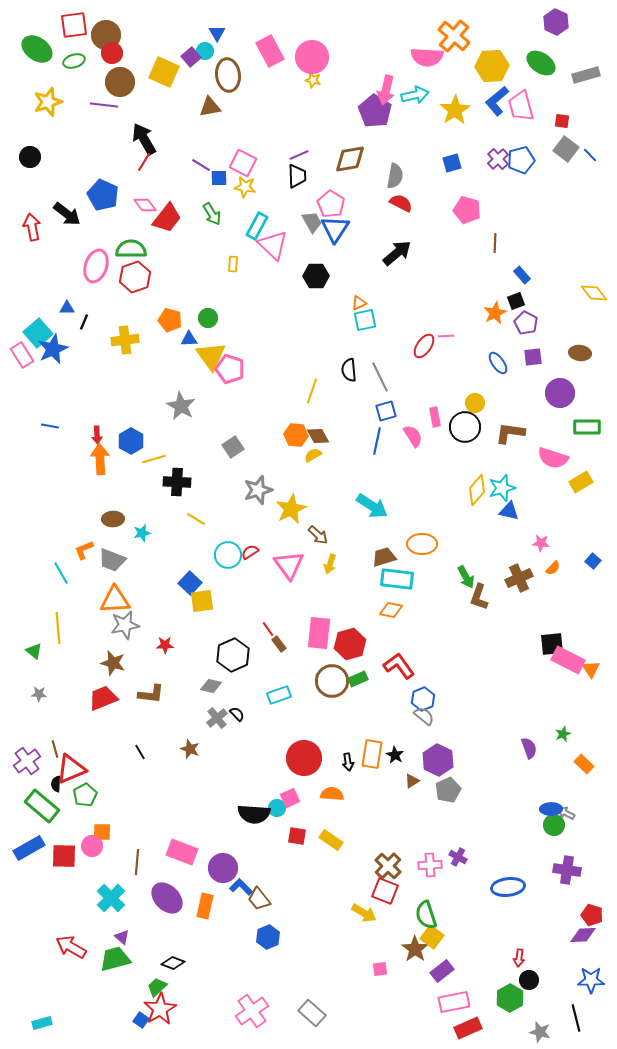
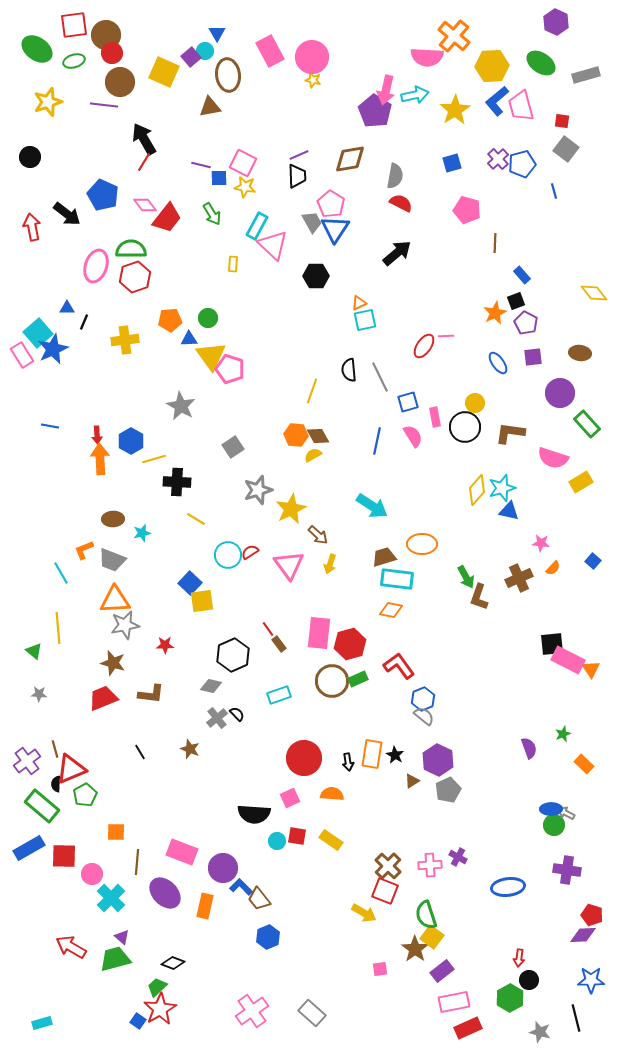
blue line at (590, 155): moved 36 px left, 36 px down; rotated 28 degrees clockwise
blue pentagon at (521, 160): moved 1 px right, 4 px down
purple line at (201, 165): rotated 18 degrees counterclockwise
orange pentagon at (170, 320): rotated 20 degrees counterclockwise
blue square at (386, 411): moved 22 px right, 9 px up
green rectangle at (587, 427): moved 3 px up; rotated 48 degrees clockwise
cyan circle at (277, 808): moved 33 px down
orange square at (102, 832): moved 14 px right
pink circle at (92, 846): moved 28 px down
purple ellipse at (167, 898): moved 2 px left, 5 px up
blue square at (141, 1020): moved 3 px left, 1 px down
